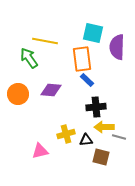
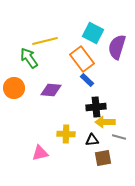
cyan square: rotated 15 degrees clockwise
yellow line: rotated 25 degrees counterclockwise
purple semicircle: rotated 15 degrees clockwise
orange rectangle: rotated 30 degrees counterclockwise
orange circle: moved 4 px left, 6 px up
yellow arrow: moved 1 px right, 5 px up
yellow cross: rotated 18 degrees clockwise
black triangle: moved 6 px right
pink triangle: moved 2 px down
brown square: moved 2 px right, 1 px down; rotated 24 degrees counterclockwise
